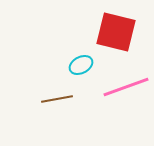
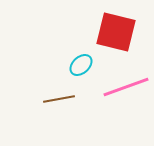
cyan ellipse: rotated 15 degrees counterclockwise
brown line: moved 2 px right
